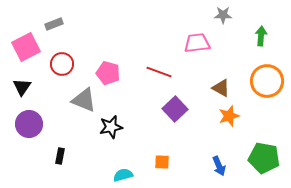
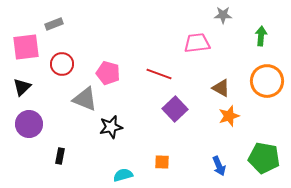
pink square: rotated 20 degrees clockwise
red line: moved 2 px down
black triangle: rotated 12 degrees clockwise
gray triangle: moved 1 px right, 1 px up
